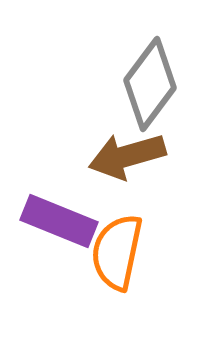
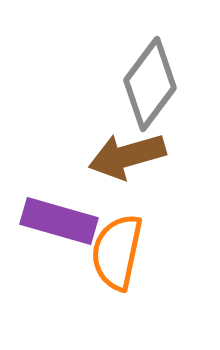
purple rectangle: rotated 6 degrees counterclockwise
